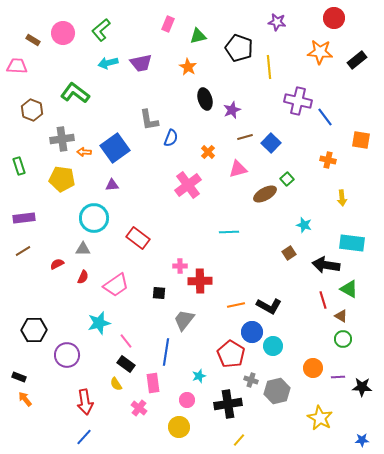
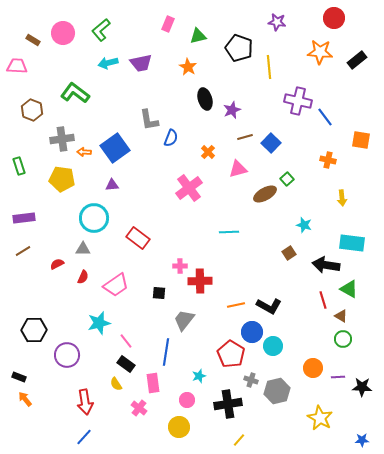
pink cross at (188, 185): moved 1 px right, 3 px down
